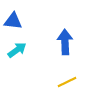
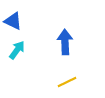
blue triangle: rotated 18 degrees clockwise
cyan arrow: rotated 18 degrees counterclockwise
